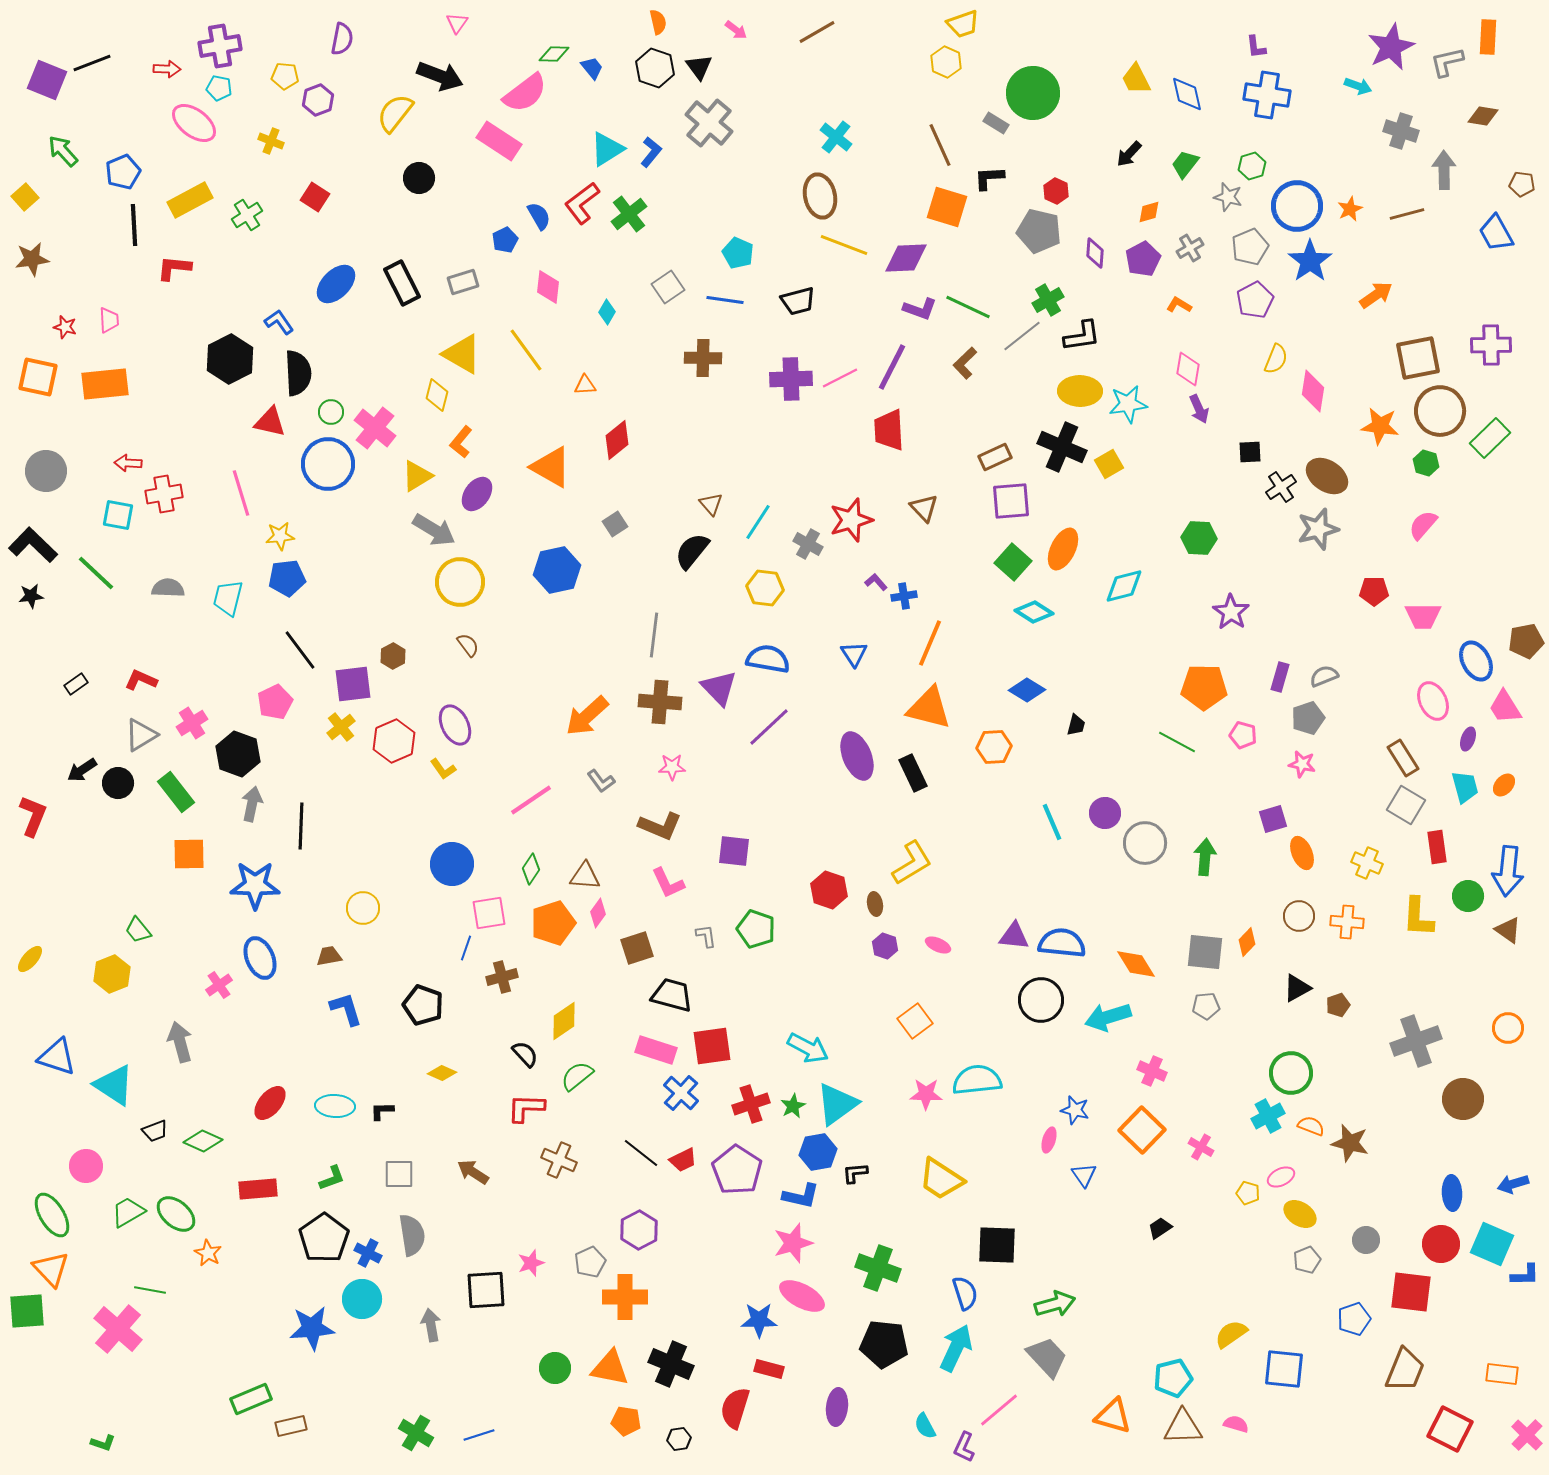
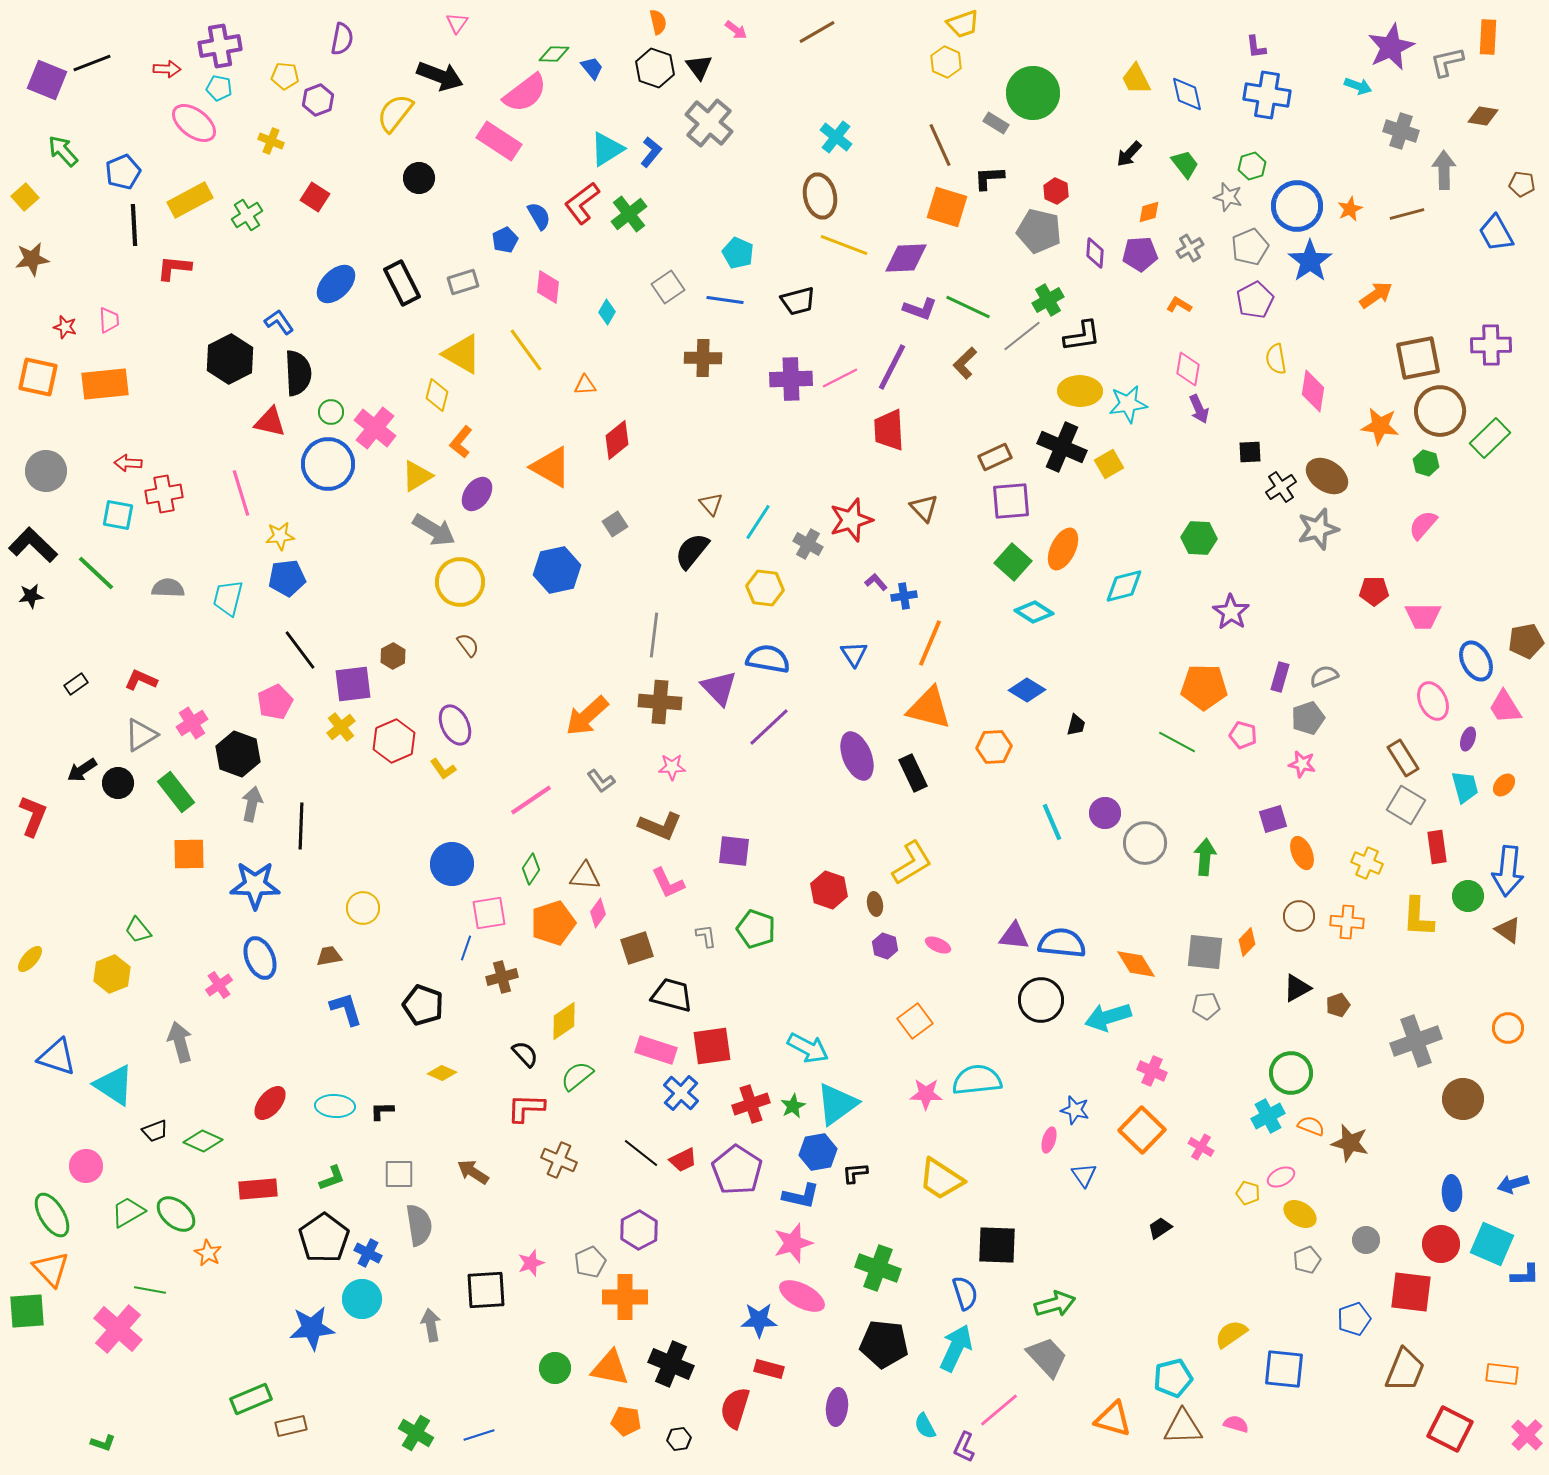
green trapezoid at (1185, 164): rotated 104 degrees clockwise
purple pentagon at (1143, 259): moved 3 px left, 5 px up; rotated 24 degrees clockwise
yellow semicircle at (1276, 359): rotated 148 degrees clockwise
gray semicircle at (412, 1235): moved 7 px right, 10 px up
orange triangle at (1113, 1416): moved 3 px down
